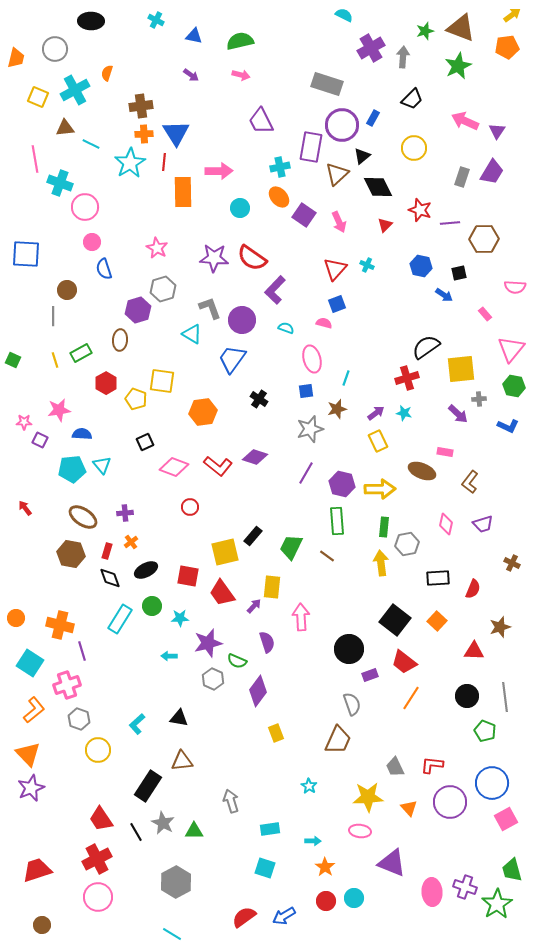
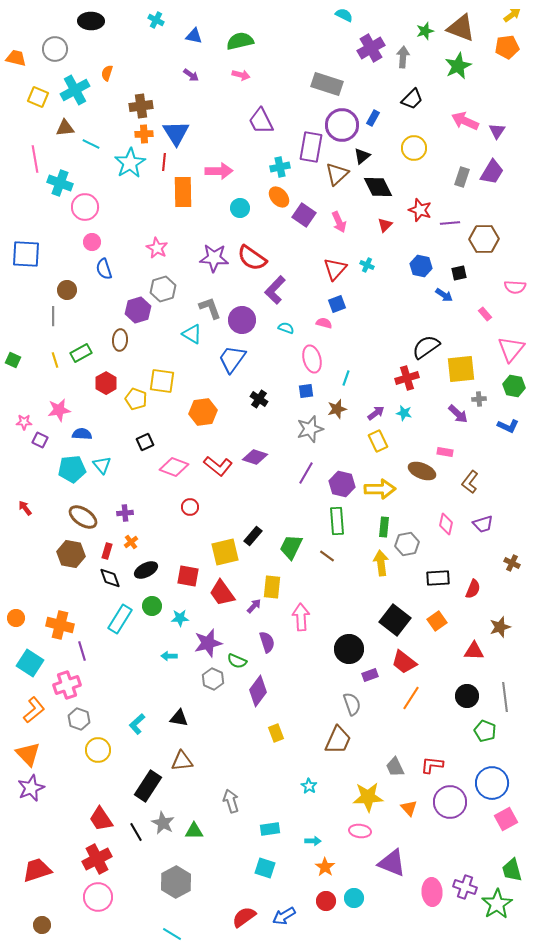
orange trapezoid at (16, 58): rotated 90 degrees counterclockwise
orange square at (437, 621): rotated 12 degrees clockwise
